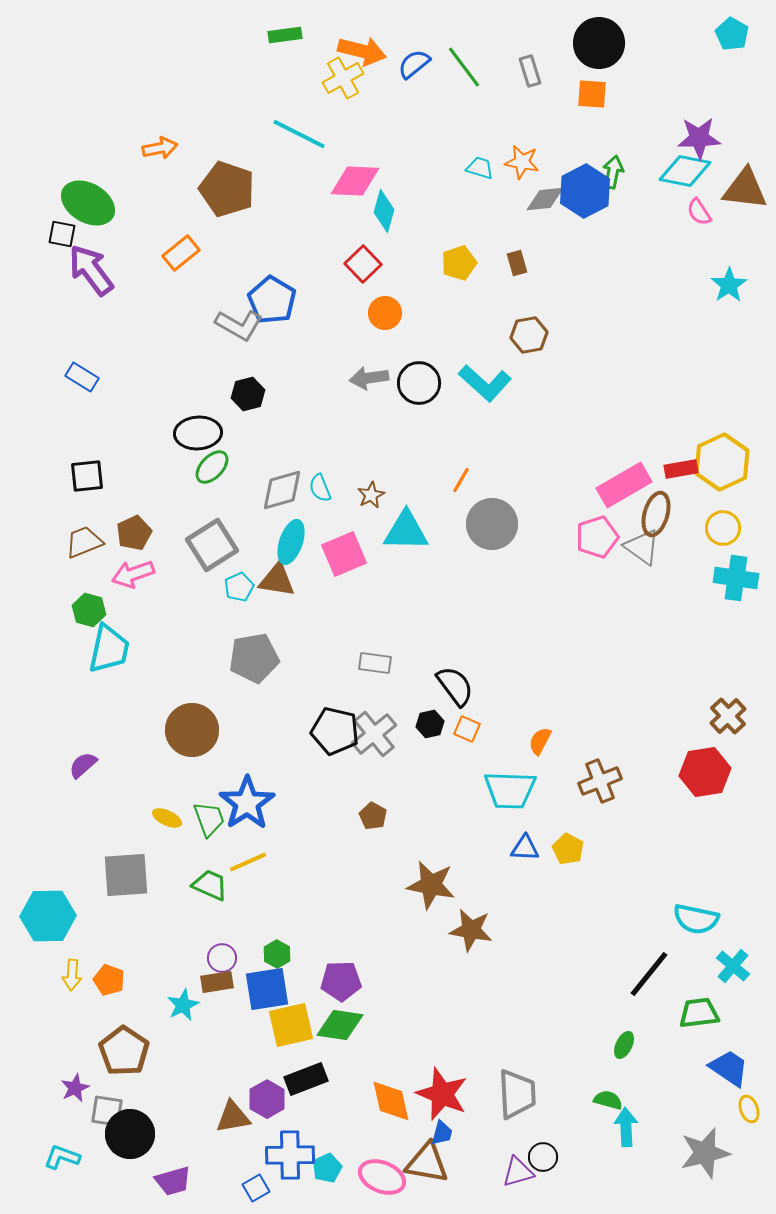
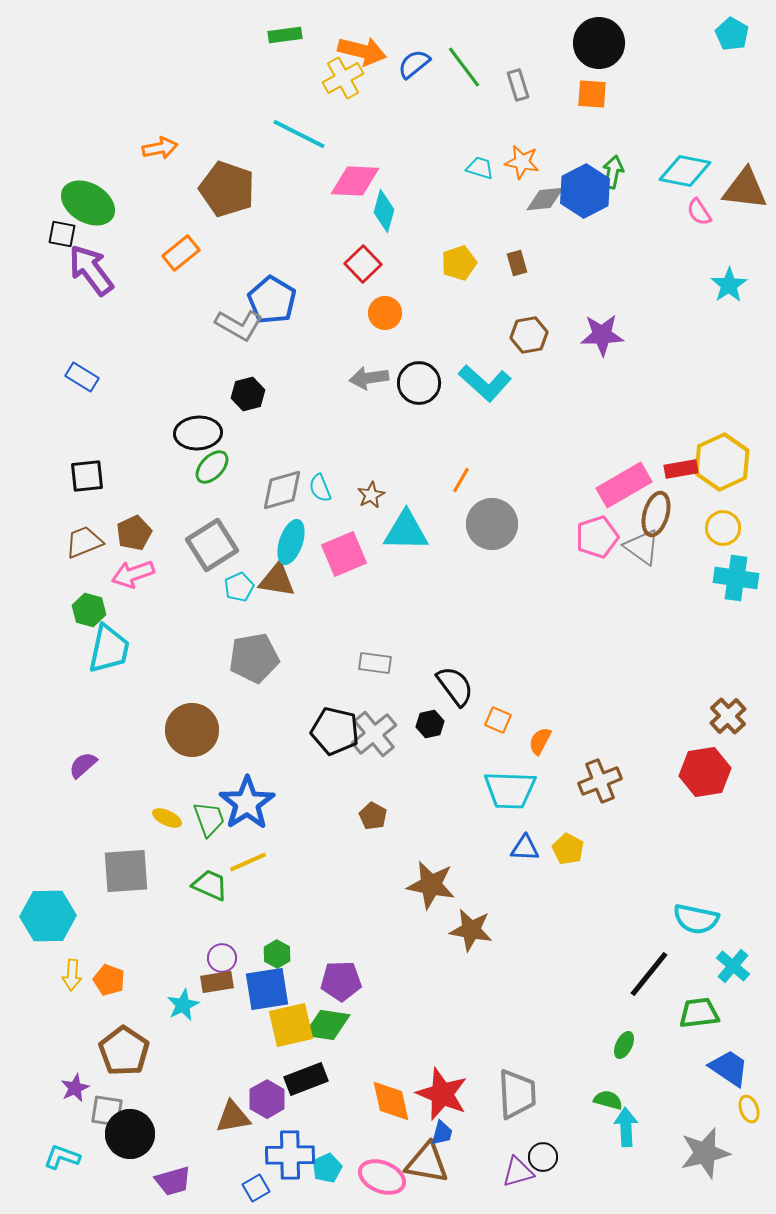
gray rectangle at (530, 71): moved 12 px left, 14 px down
purple star at (699, 138): moved 97 px left, 197 px down
orange square at (467, 729): moved 31 px right, 9 px up
gray square at (126, 875): moved 4 px up
green diamond at (340, 1025): moved 13 px left
